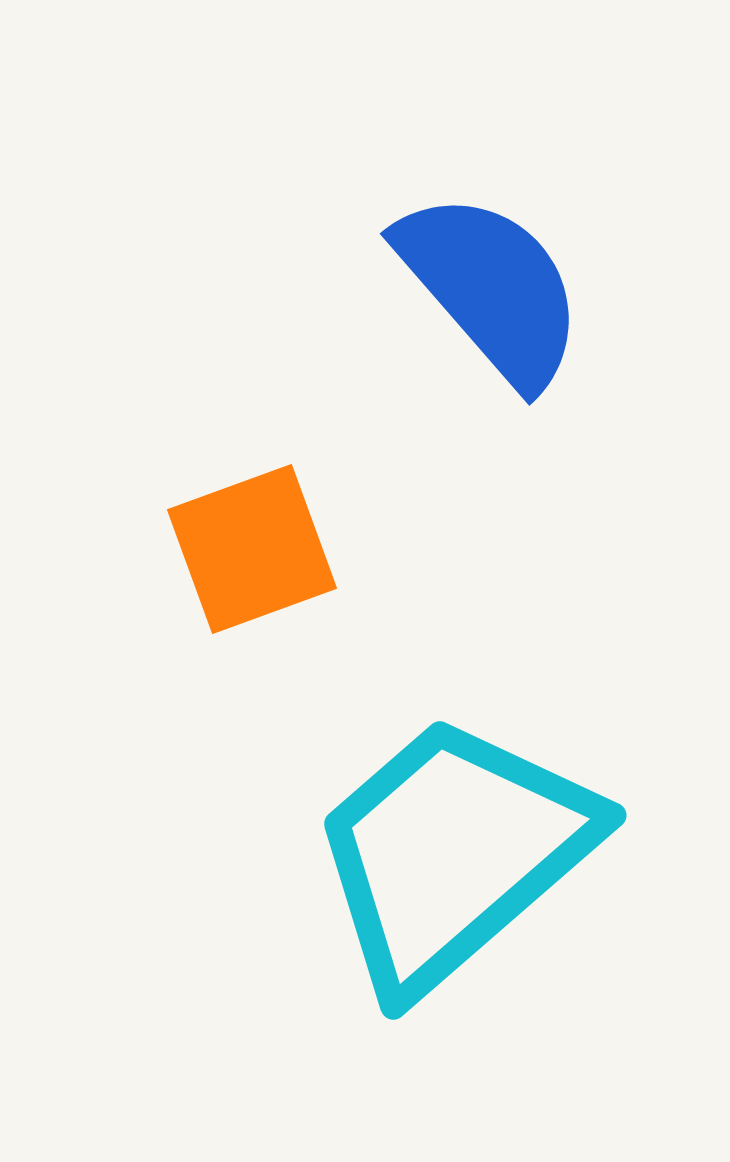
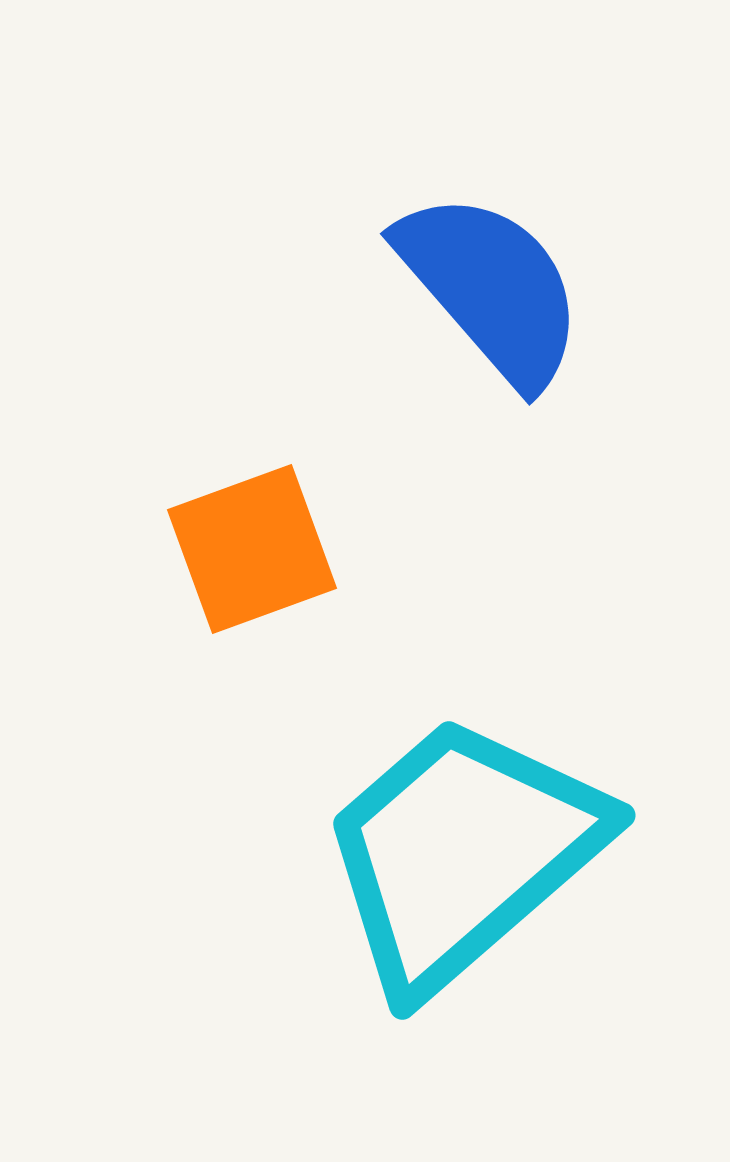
cyan trapezoid: moved 9 px right
